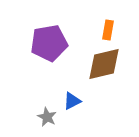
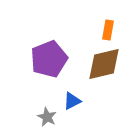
purple pentagon: moved 16 px down; rotated 12 degrees counterclockwise
